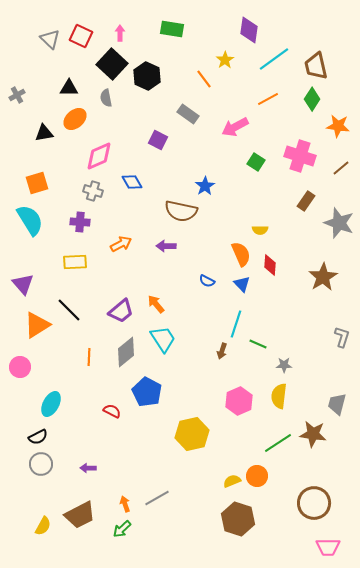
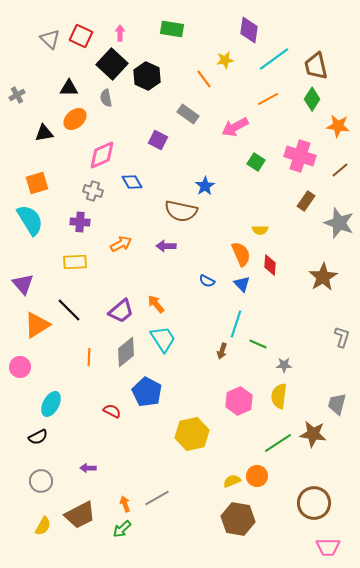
yellow star at (225, 60): rotated 24 degrees clockwise
pink diamond at (99, 156): moved 3 px right, 1 px up
brown line at (341, 168): moved 1 px left, 2 px down
gray circle at (41, 464): moved 17 px down
brown hexagon at (238, 519): rotated 8 degrees counterclockwise
